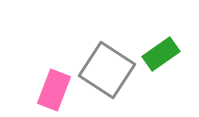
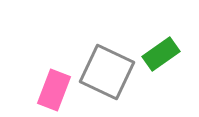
gray square: moved 2 px down; rotated 8 degrees counterclockwise
